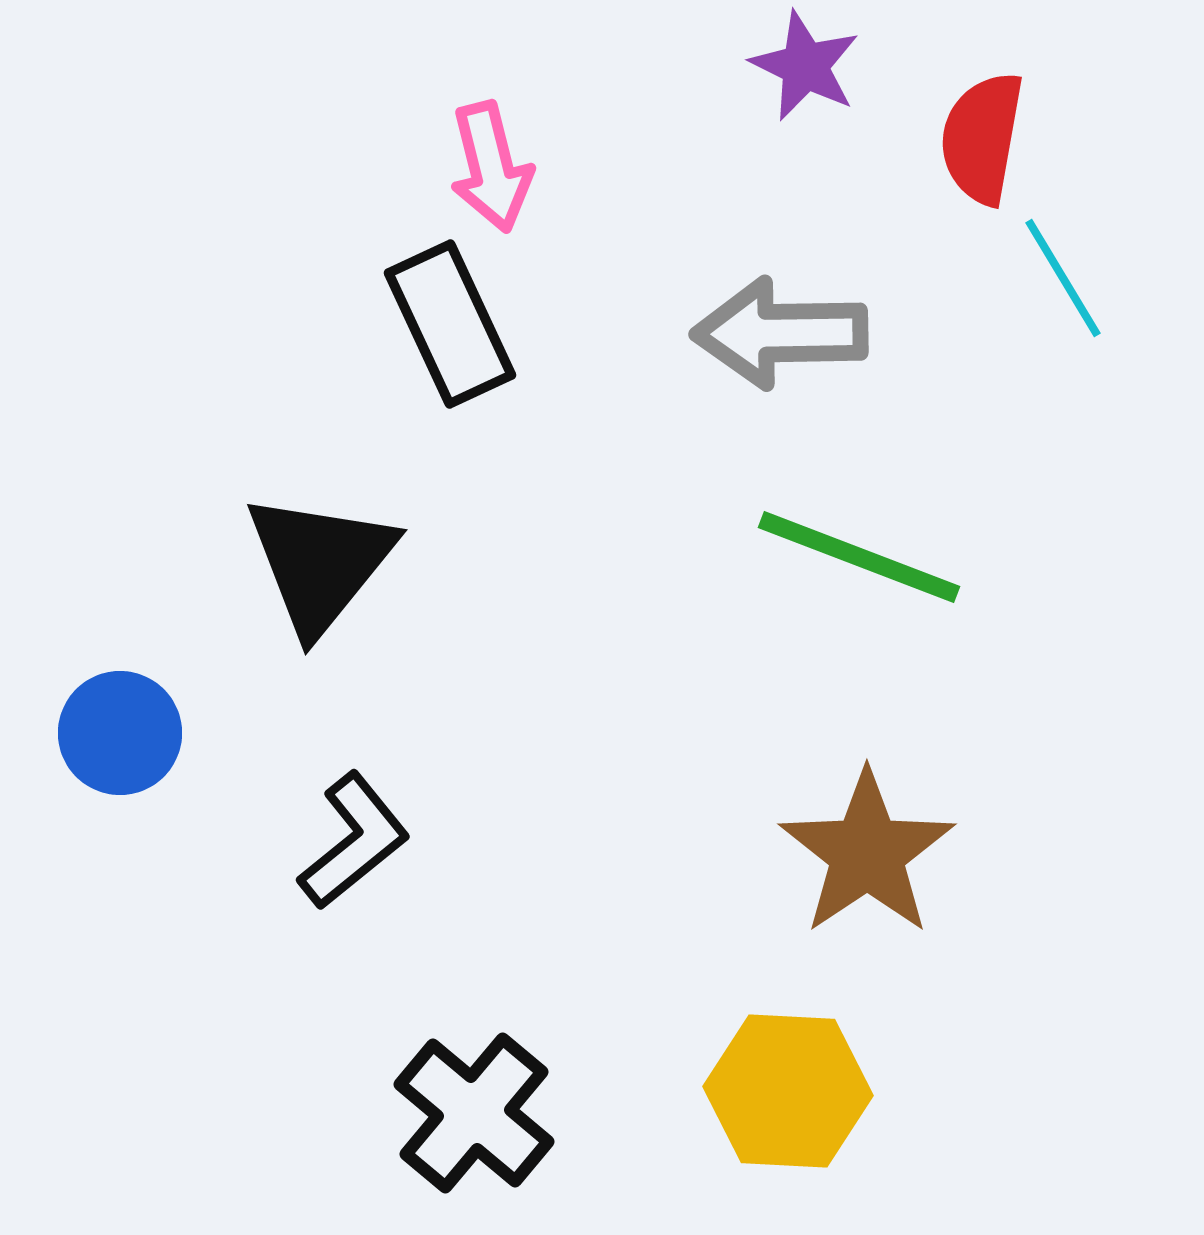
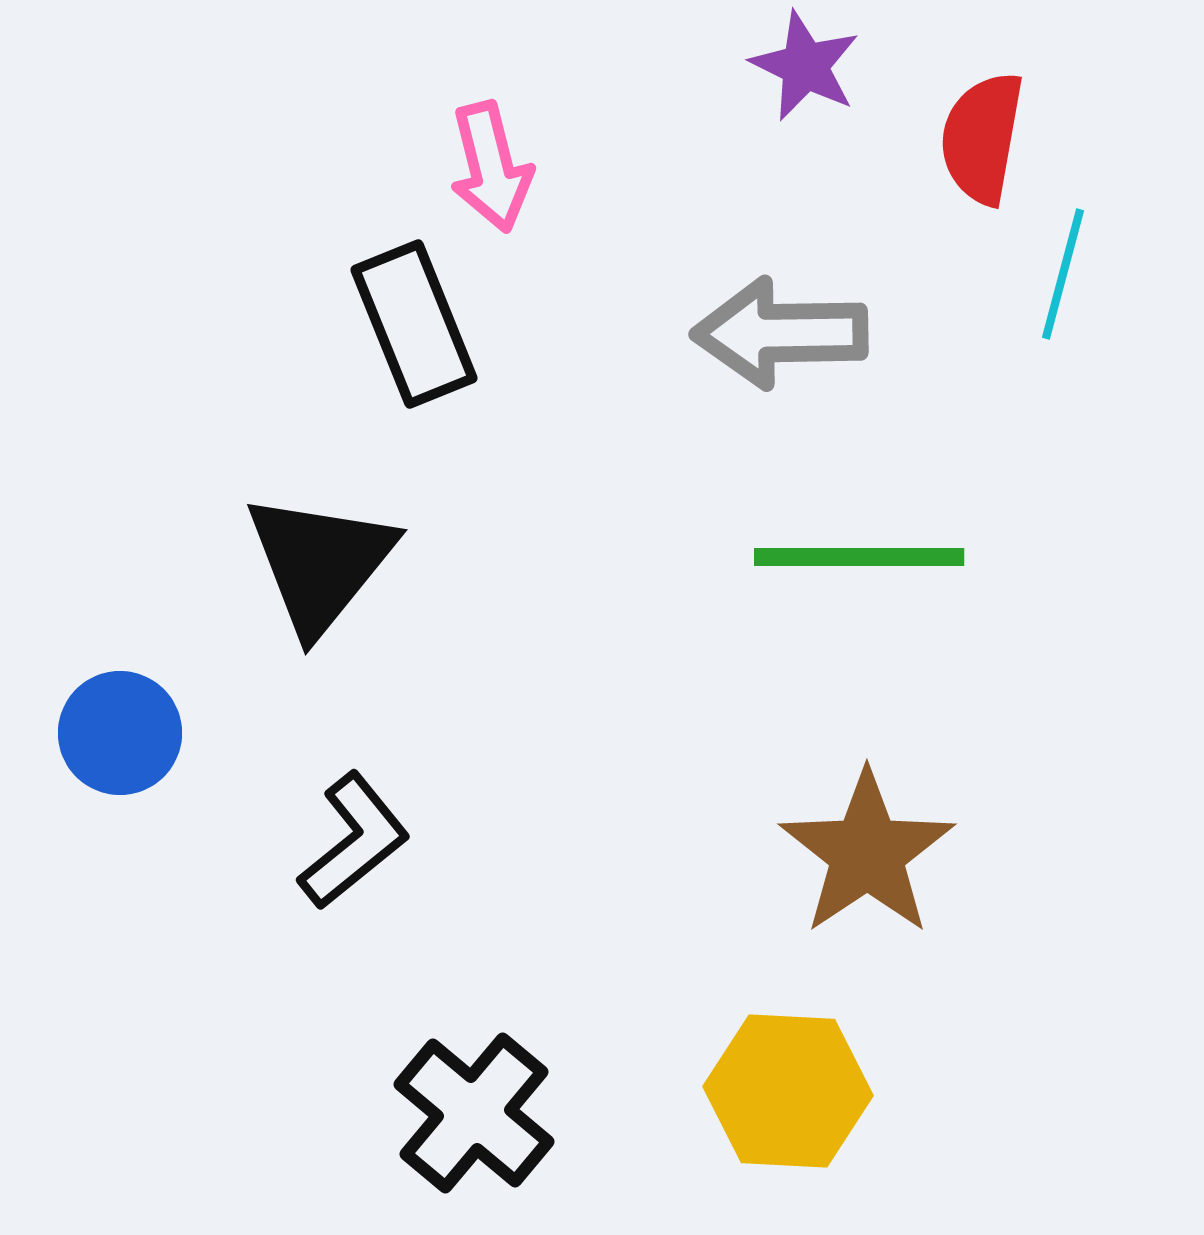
cyan line: moved 4 px up; rotated 46 degrees clockwise
black rectangle: moved 36 px left; rotated 3 degrees clockwise
green line: rotated 21 degrees counterclockwise
